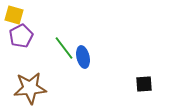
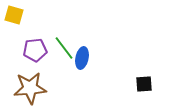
purple pentagon: moved 14 px right, 14 px down; rotated 20 degrees clockwise
blue ellipse: moved 1 px left, 1 px down; rotated 25 degrees clockwise
